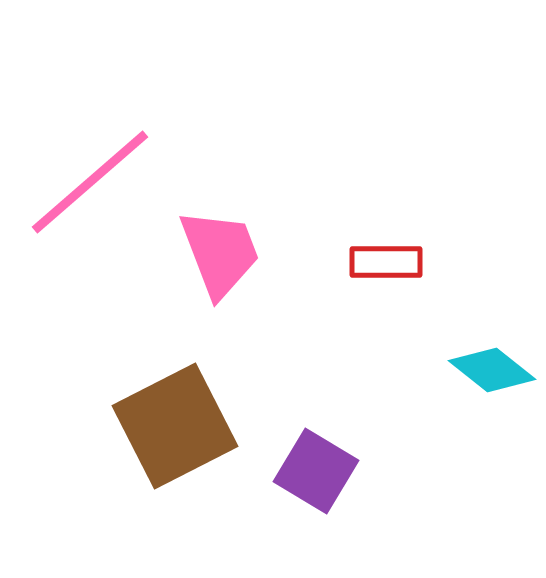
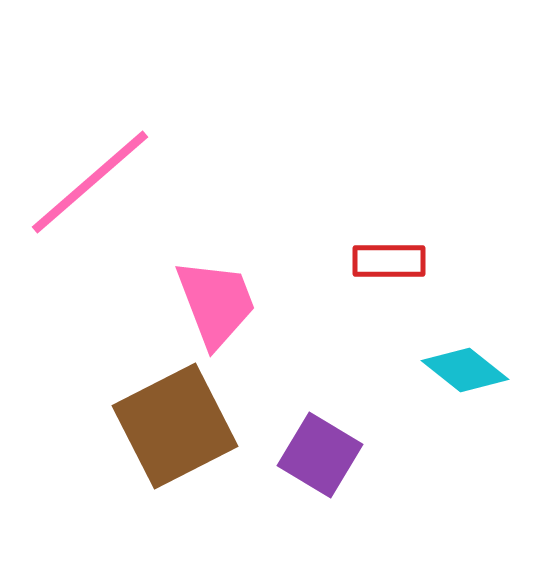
pink trapezoid: moved 4 px left, 50 px down
red rectangle: moved 3 px right, 1 px up
cyan diamond: moved 27 px left
purple square: moved 4 px right, 16 px up
